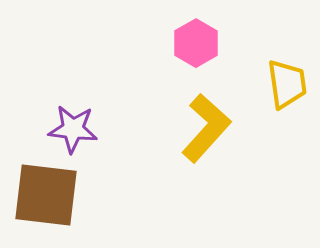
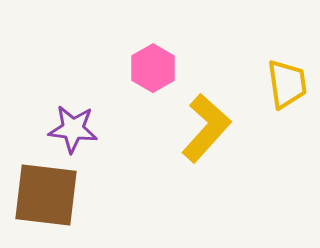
pink hexagon: moved 43 px left, 25 px down
